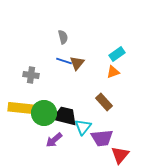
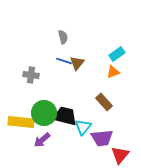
yellow rectangle: moved 14 px down
purple arrow: moved 12 px left
